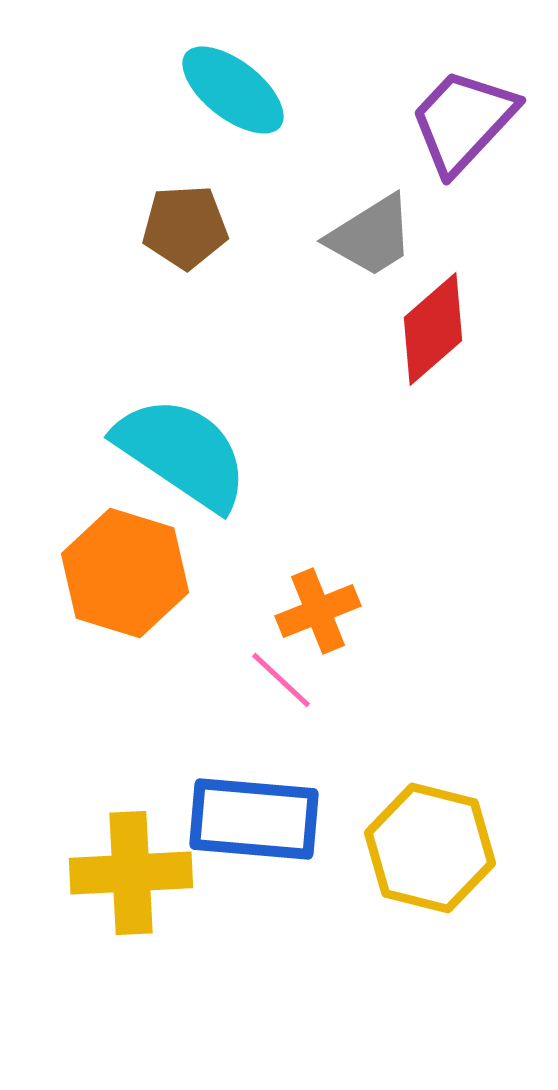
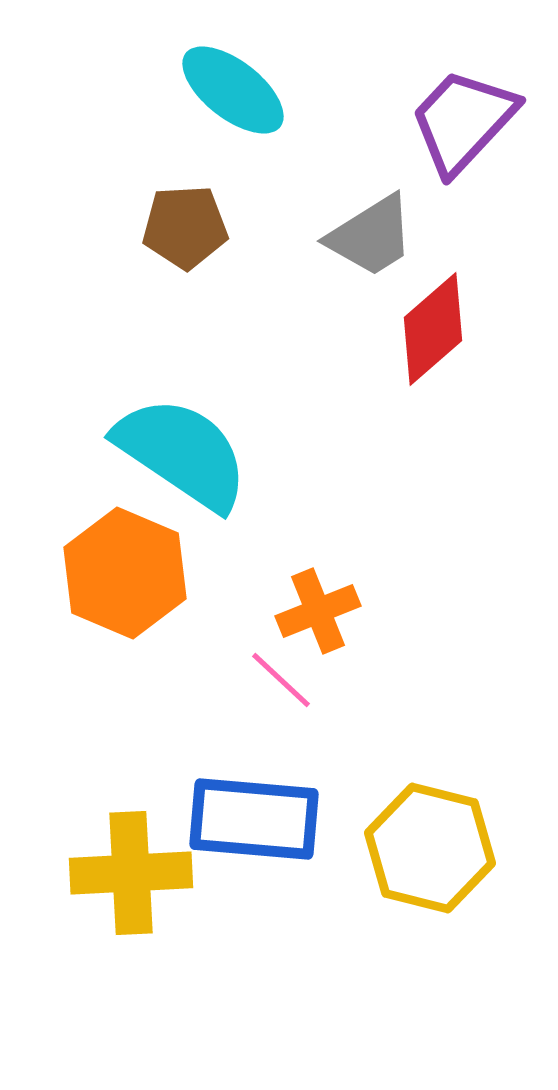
orange hexagon: rotated 6 degrees clockwise
